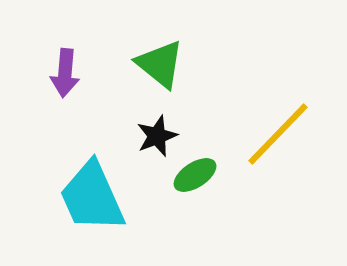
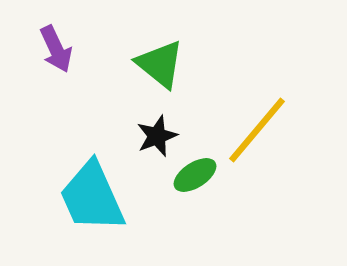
purple arrow: moved 9 px left, 24 px up; rotated 30 degrees counterclockwise
yellow line: moved 21 px left, 4 px up; rotated 4 degrees counterclockwise
